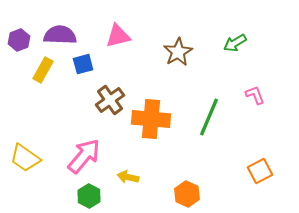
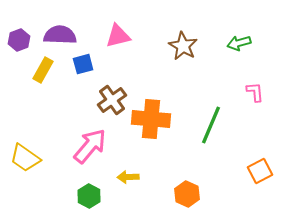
green arrow: moved 4 px right; rotated 15 degrees clockwise
brown star: moved 5 px right, 6 px up; rotated 12 degrees counterclockwise
pink L-shape: moved 3 px up; rotated 15 degrees clockwise
brown cross: moved 2 px right
green line: moved 2 px right, 8 px down
pink arrow: moved 6 px right, 10 px up
yellow arrow: rotated 15 degrees counterclockwise
